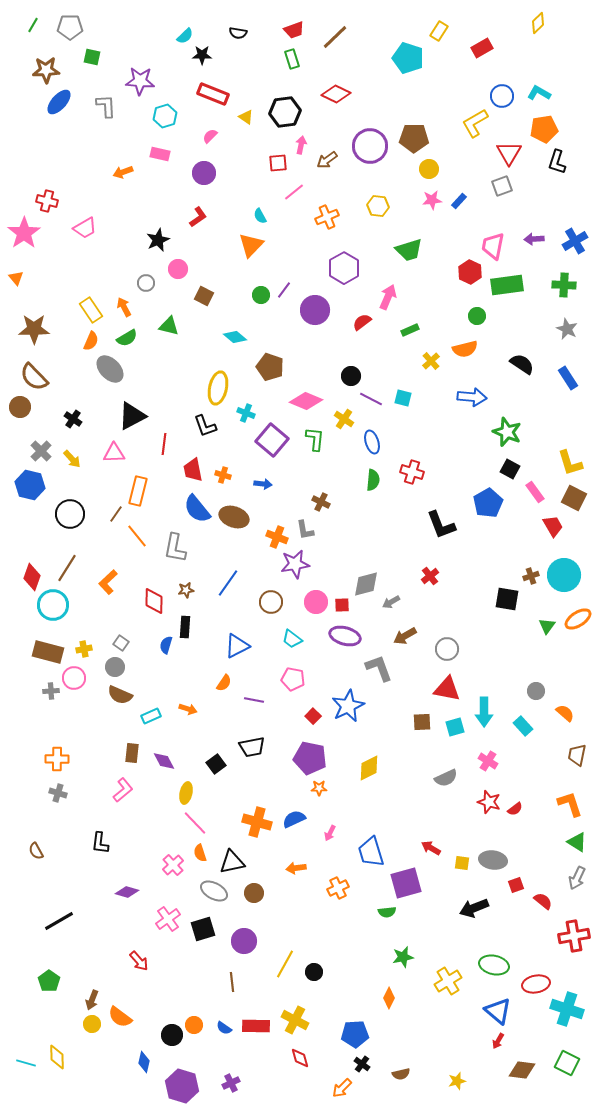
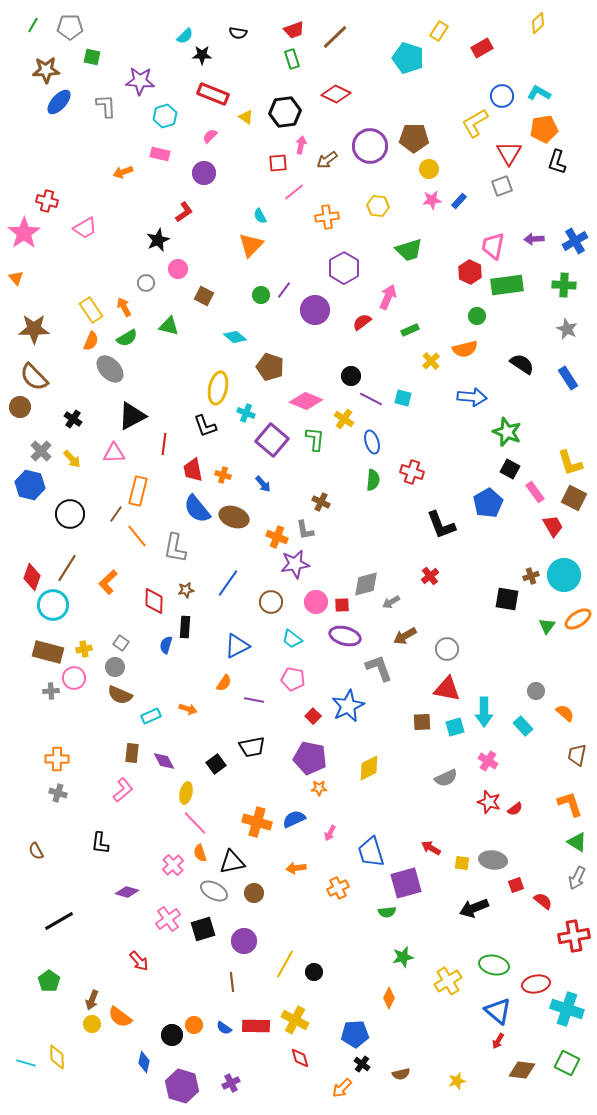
red L-shape at (198, 217): moved 14 px left, 5 px up
orange cross at (327, 217): rotated 15 degrees clockwise
blue arrow at (263, 484): rotated 42 degrees clockwise
